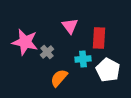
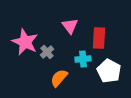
pink star: rotated 12 degrees clockwise
white pentagon: moved 1 px right, 1 px down
